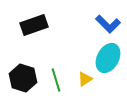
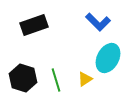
blue L-shape: moved 10 px left, 2 px up
